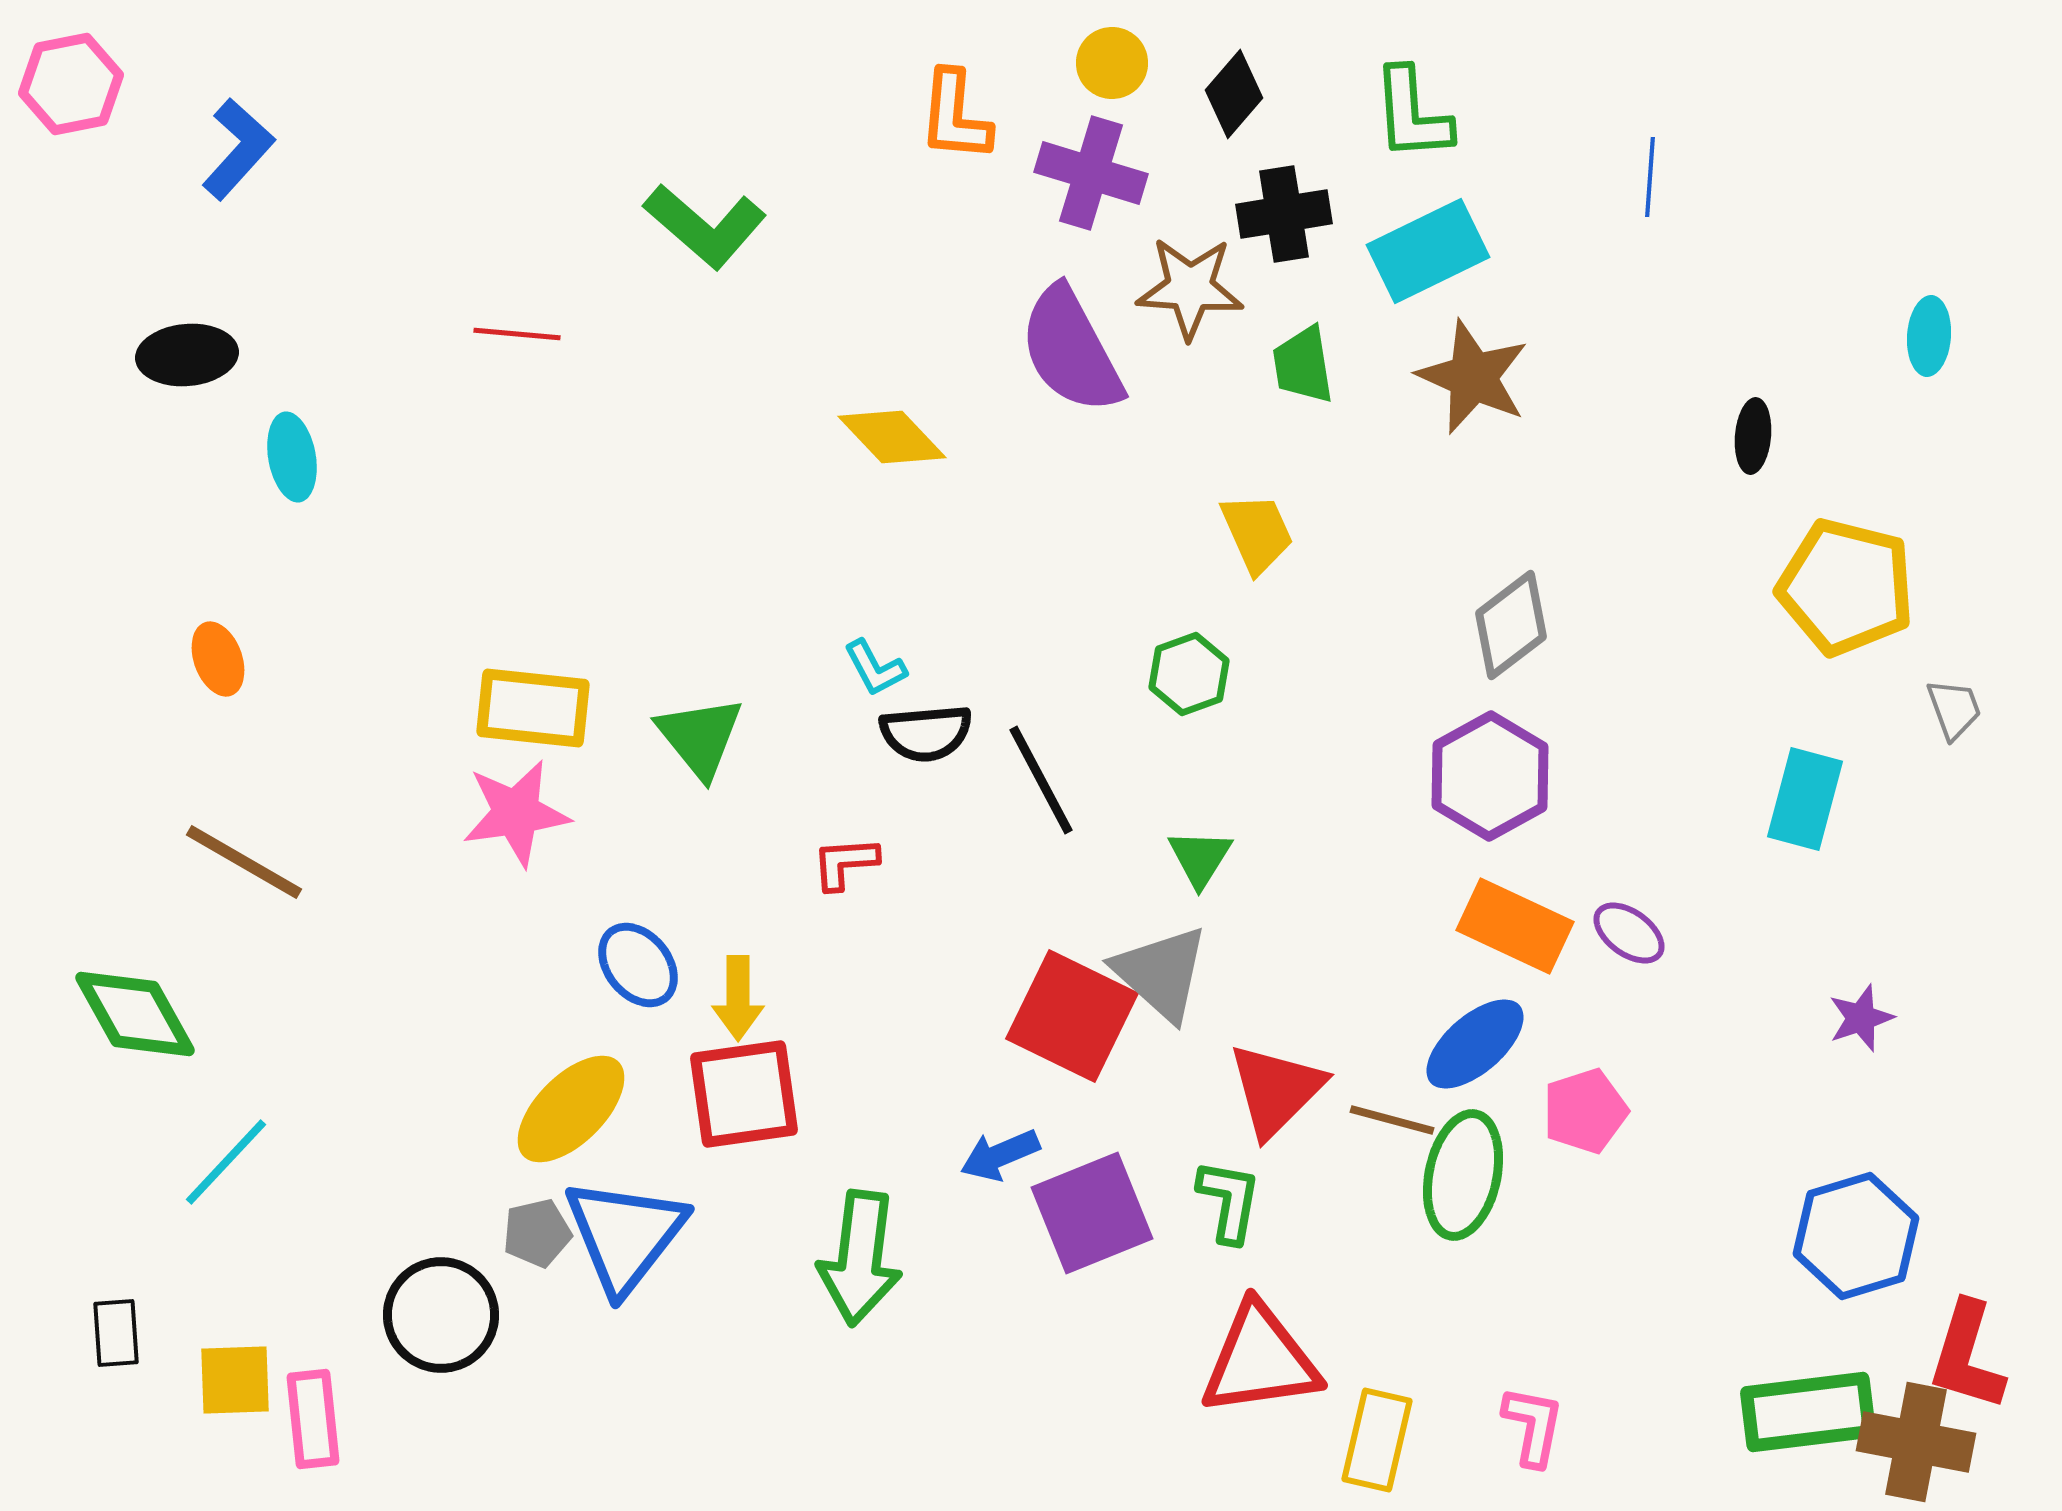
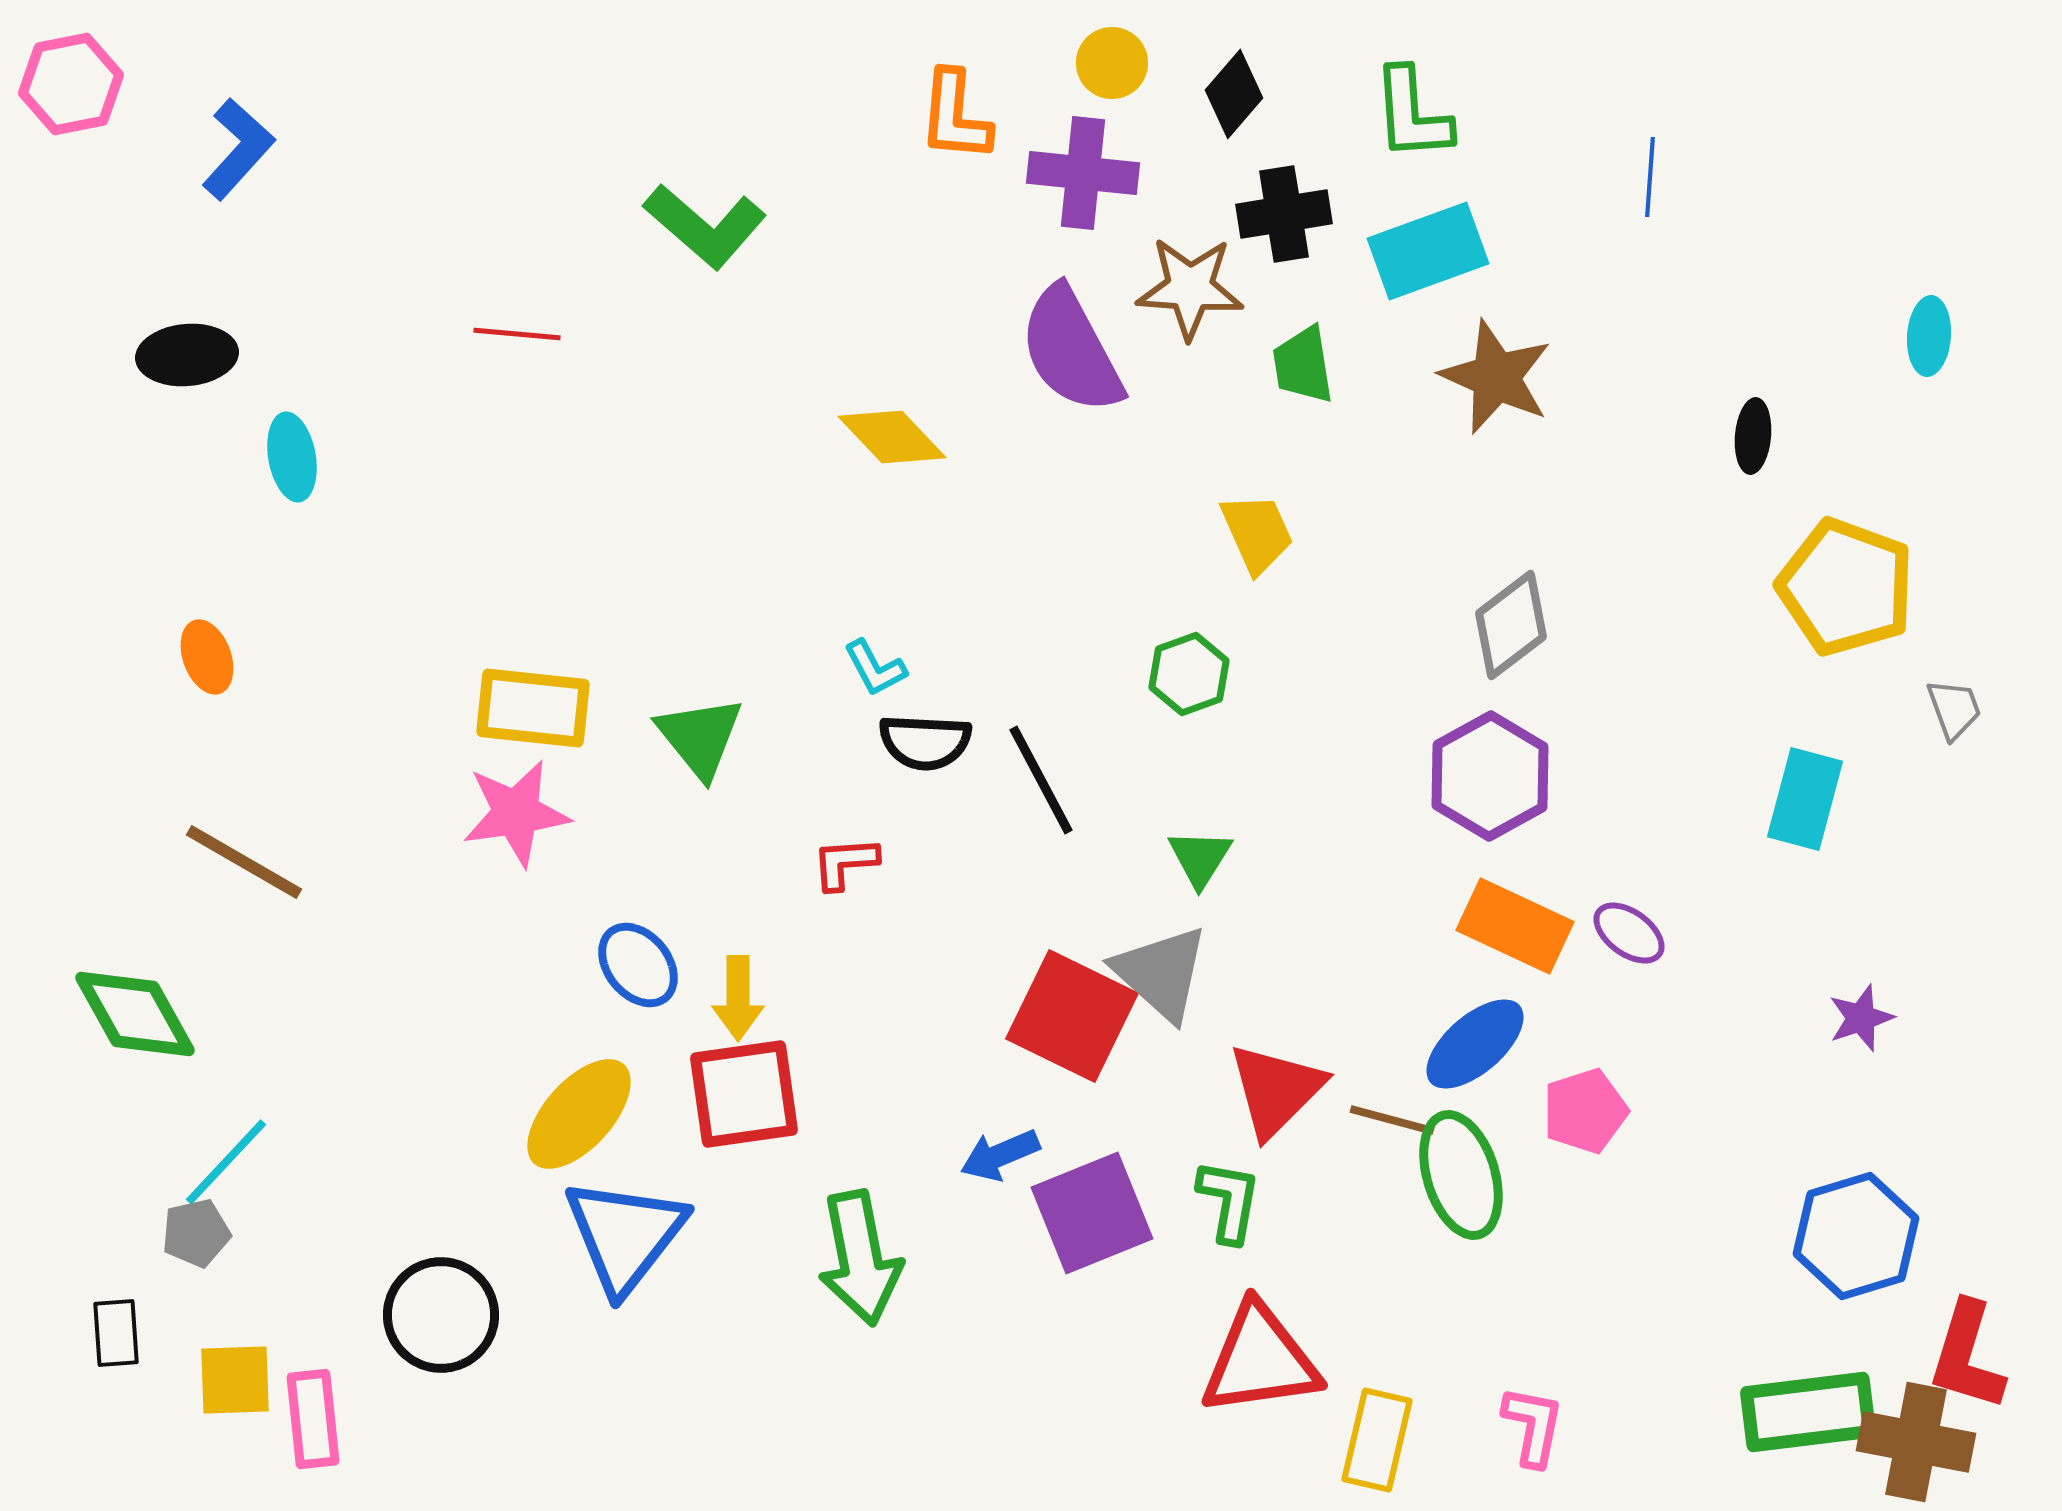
purple cross at (1091, 173): moved 8 px left; rotated 11 degrees counterclockwise
cyan rectangle at (1428, 251): rotated 6 degrees clockwise
brown star at (1473, 377): moved 23 px right
yellow pentagon at (1846, 587): rotated 6 degrees clockwise
orange ellipse at (218, 659): moved 11 px left, 2 px up
black semicircle at (926, 733): moved 1 px left, 9 px down; rotated 8 degrees clockwise
yellow ellipse at (571, 1109): moved 8 px right, 5 px down; rotated 3 degrees counterclockwise
green ellipse at (1463, 1175): moved 2 px left; rotated 29 degrees counterclockwise
gray pentagon at (537, 1233): moved 341 px left
green arrow at (860, 1258): rotated 18 degrees counterclockwise
